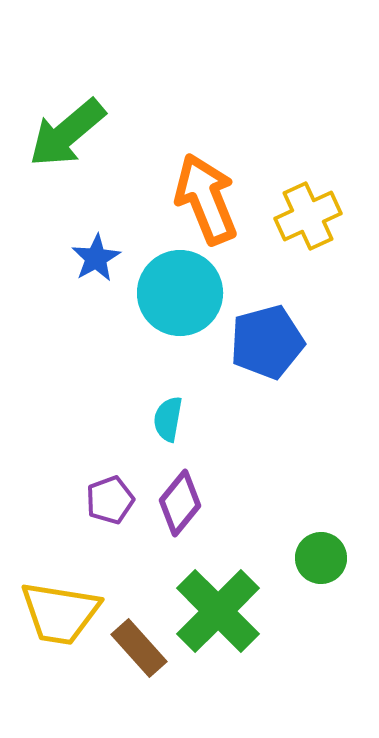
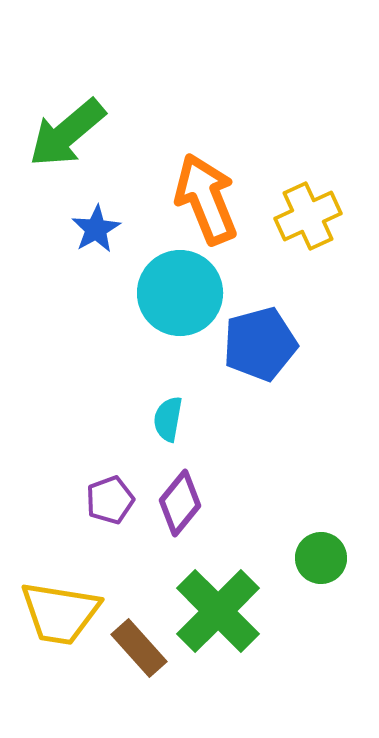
blue star: moved 29 px up
blue pentagon: moved 7 px left, 2 px down
